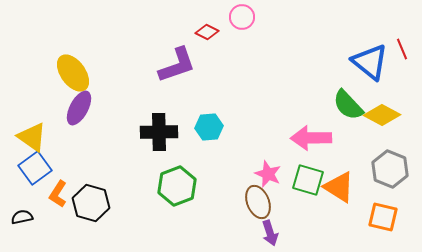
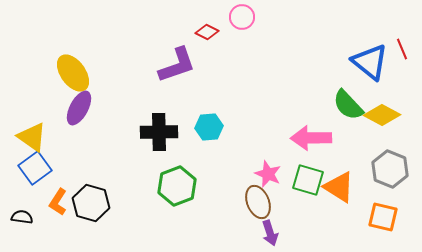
orange L-shape: moved 8 px down
black semicircle: rotated 20 degrees clockwise
